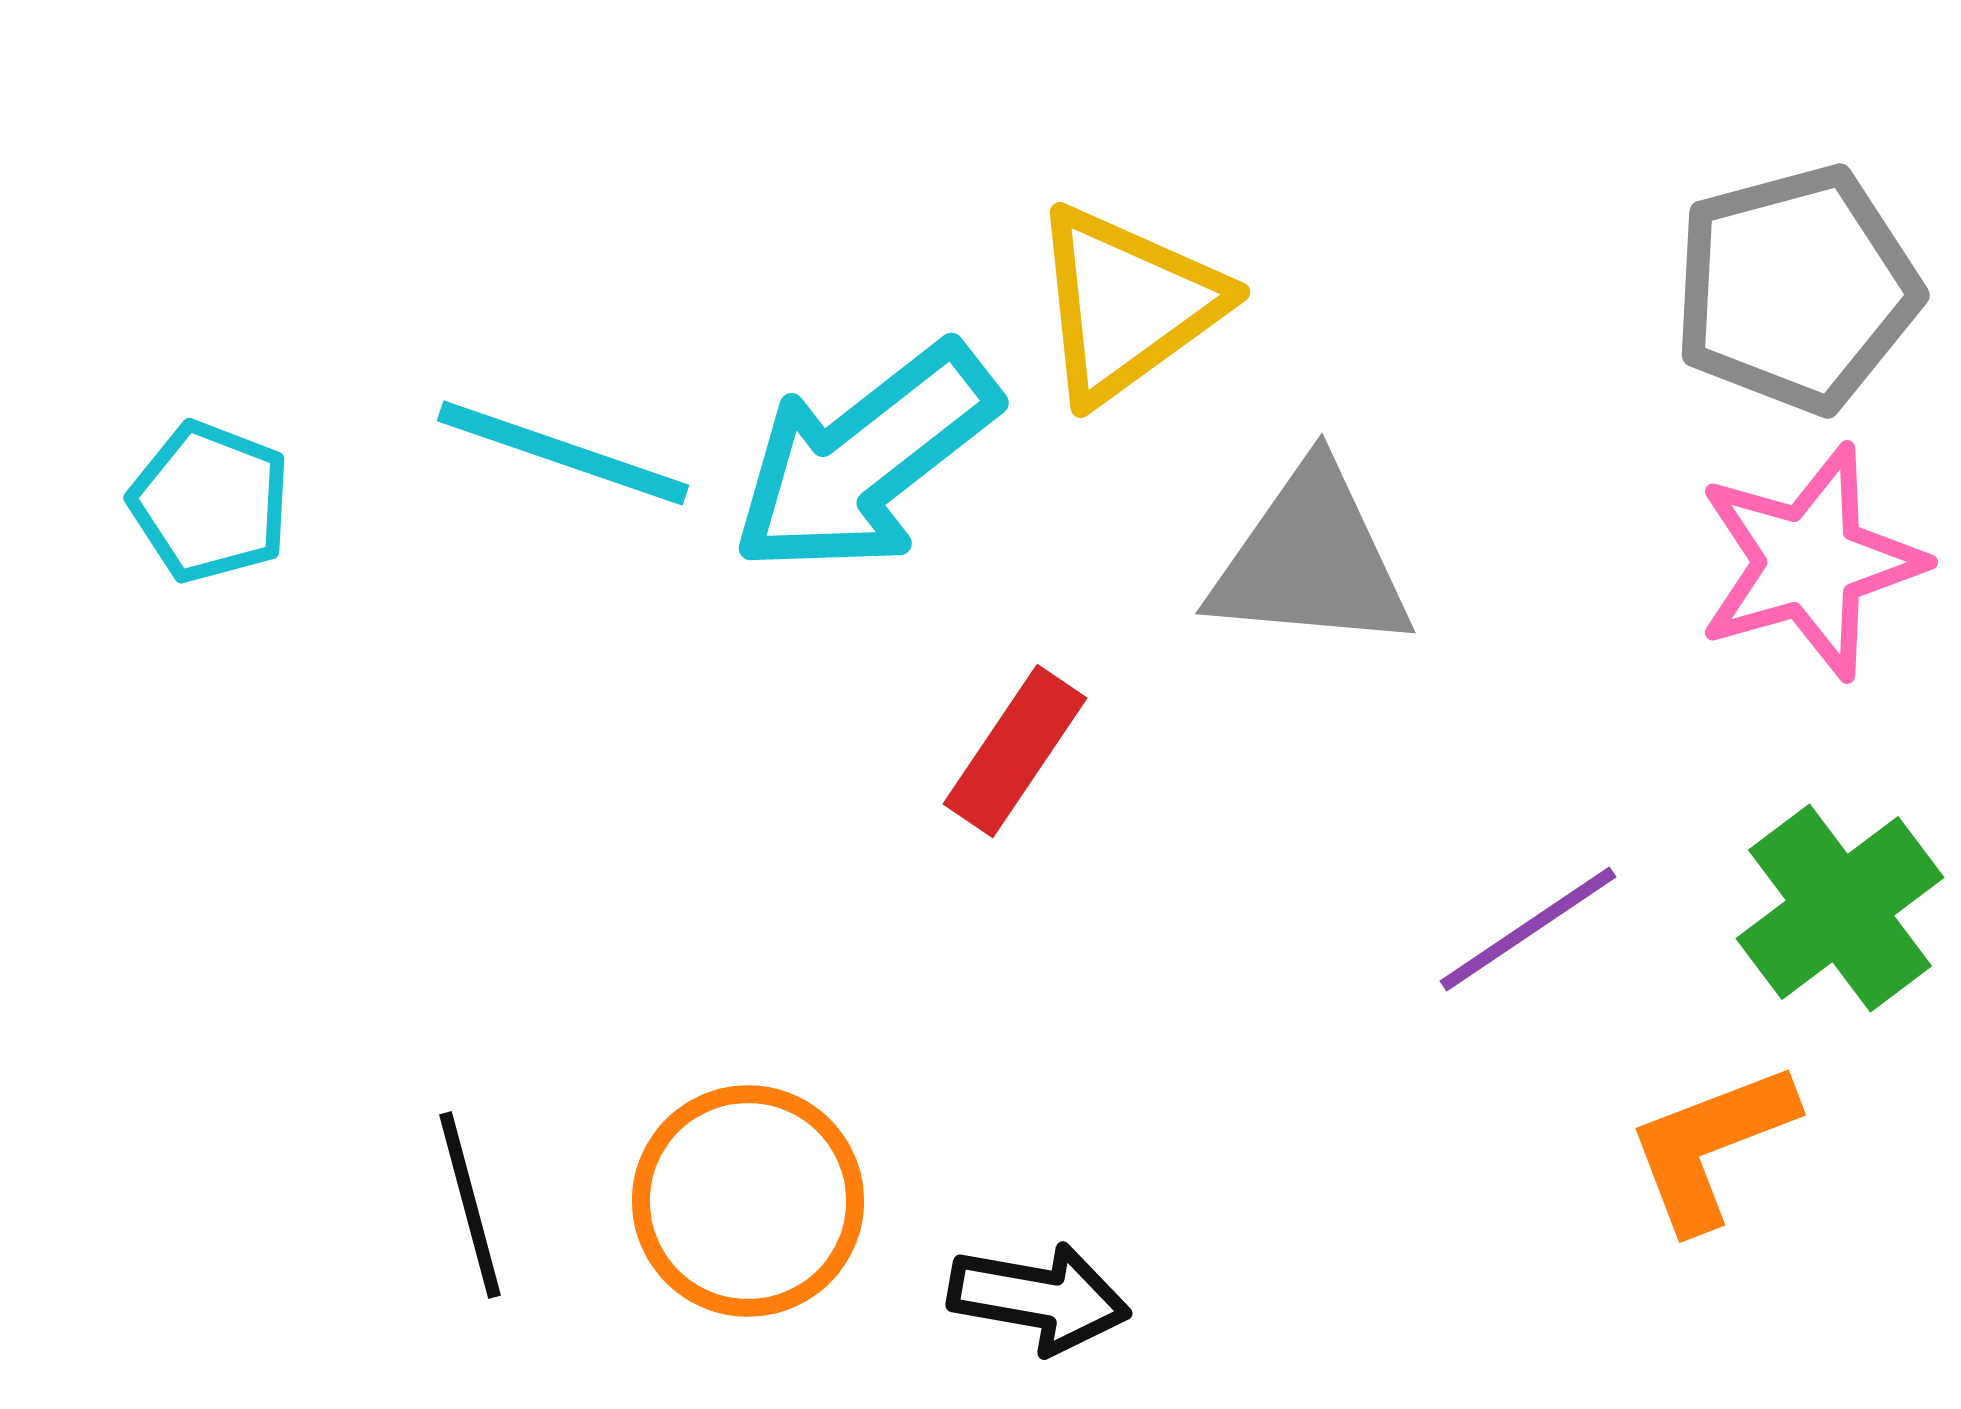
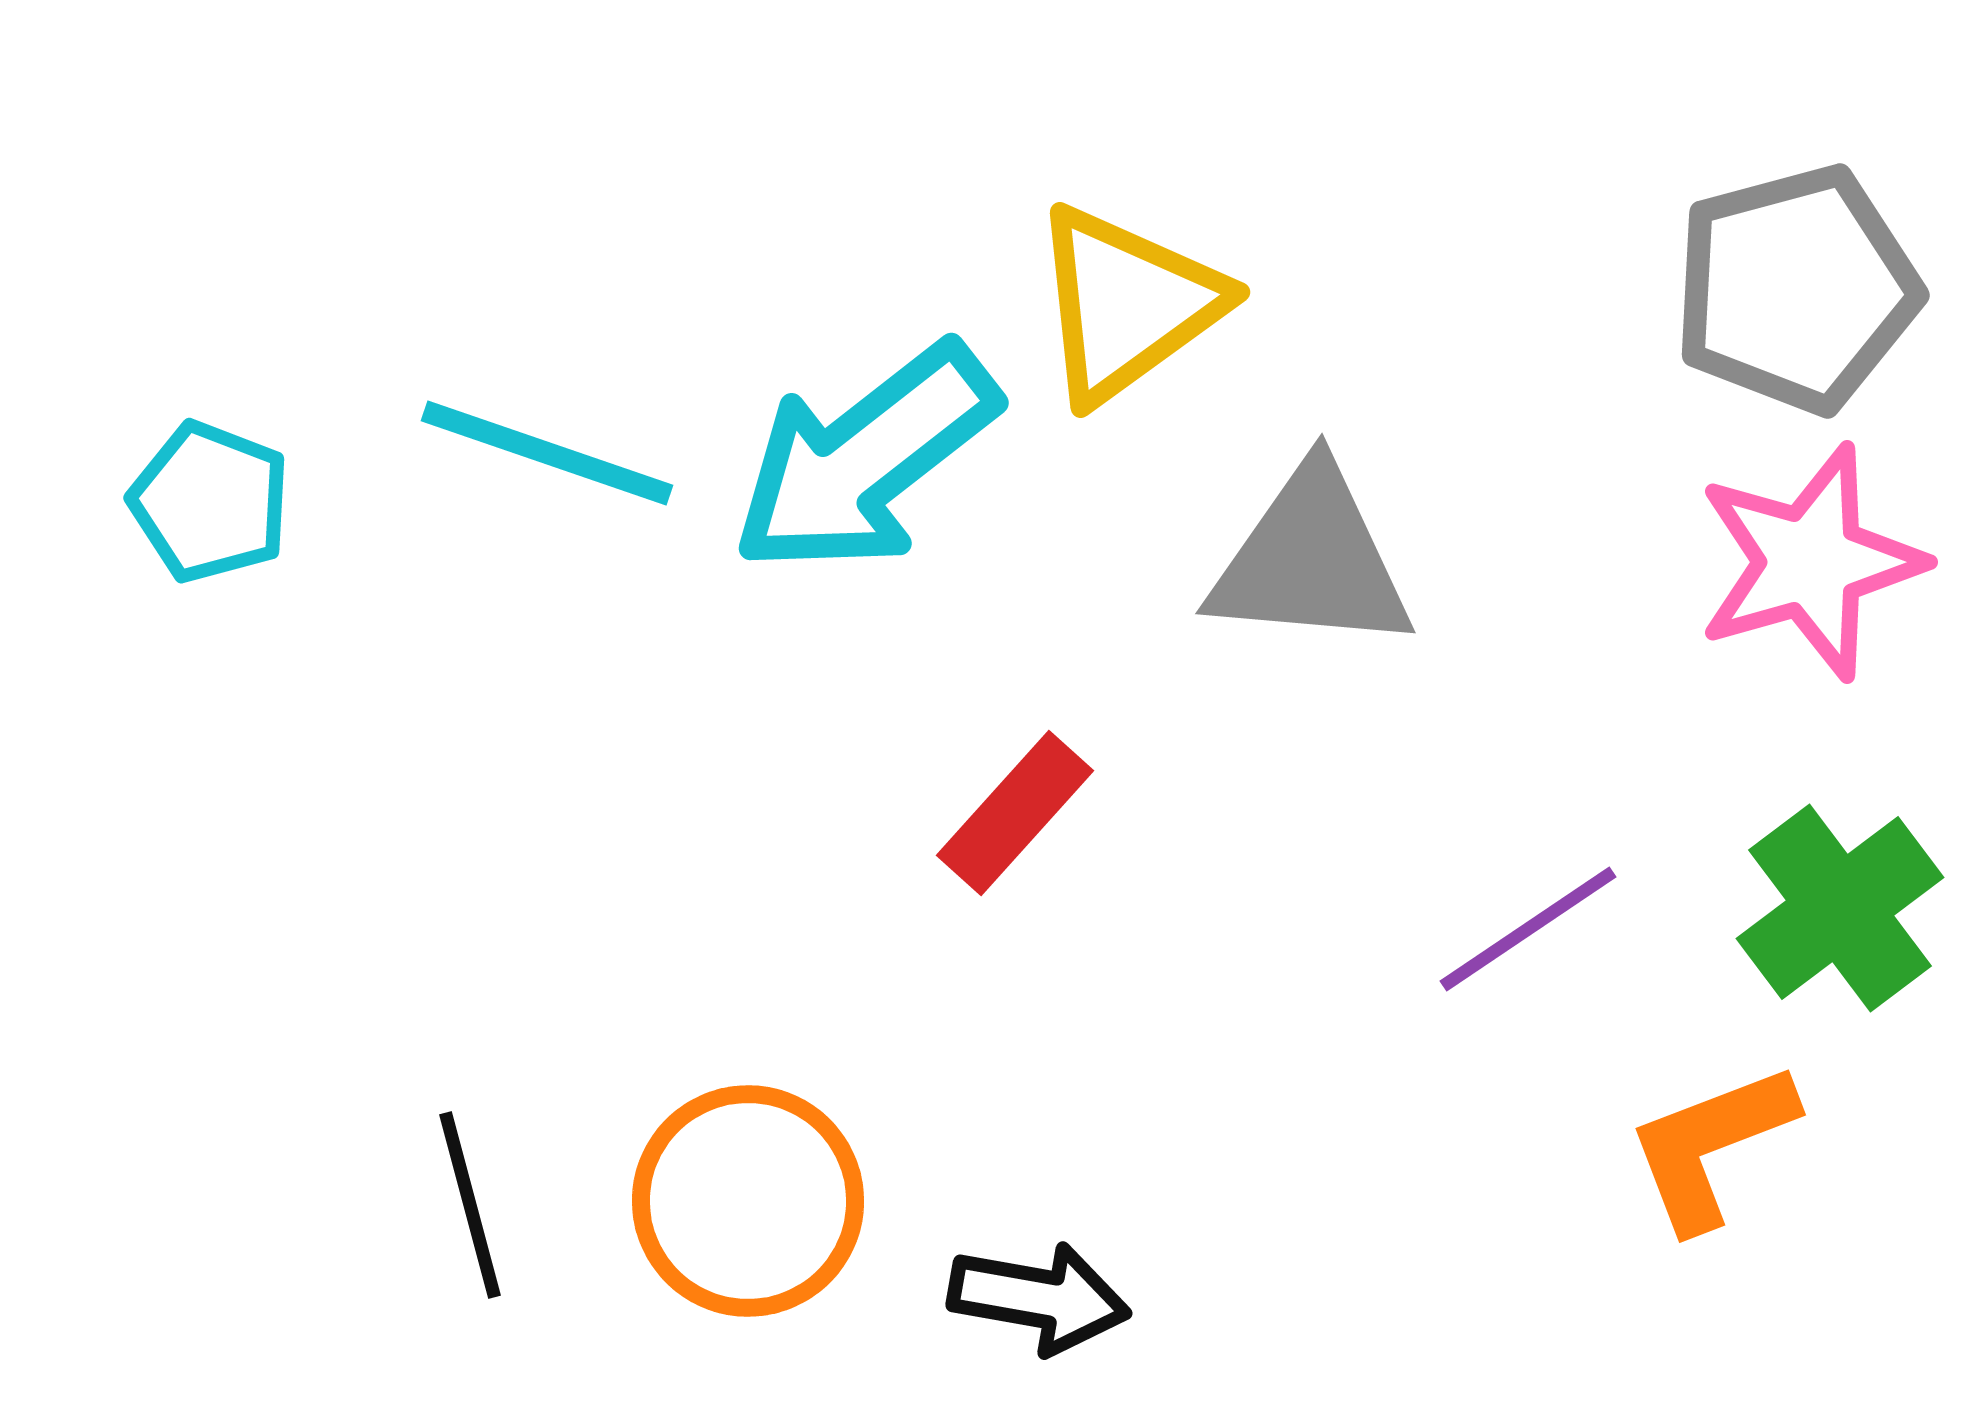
cyan line: moved 16 px left
red rectangle: moved 62 px down; rotated 8 degrees clockwise
